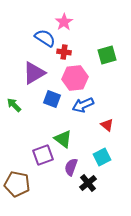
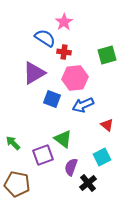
green arrow: moved 1 px left, 38 px down
